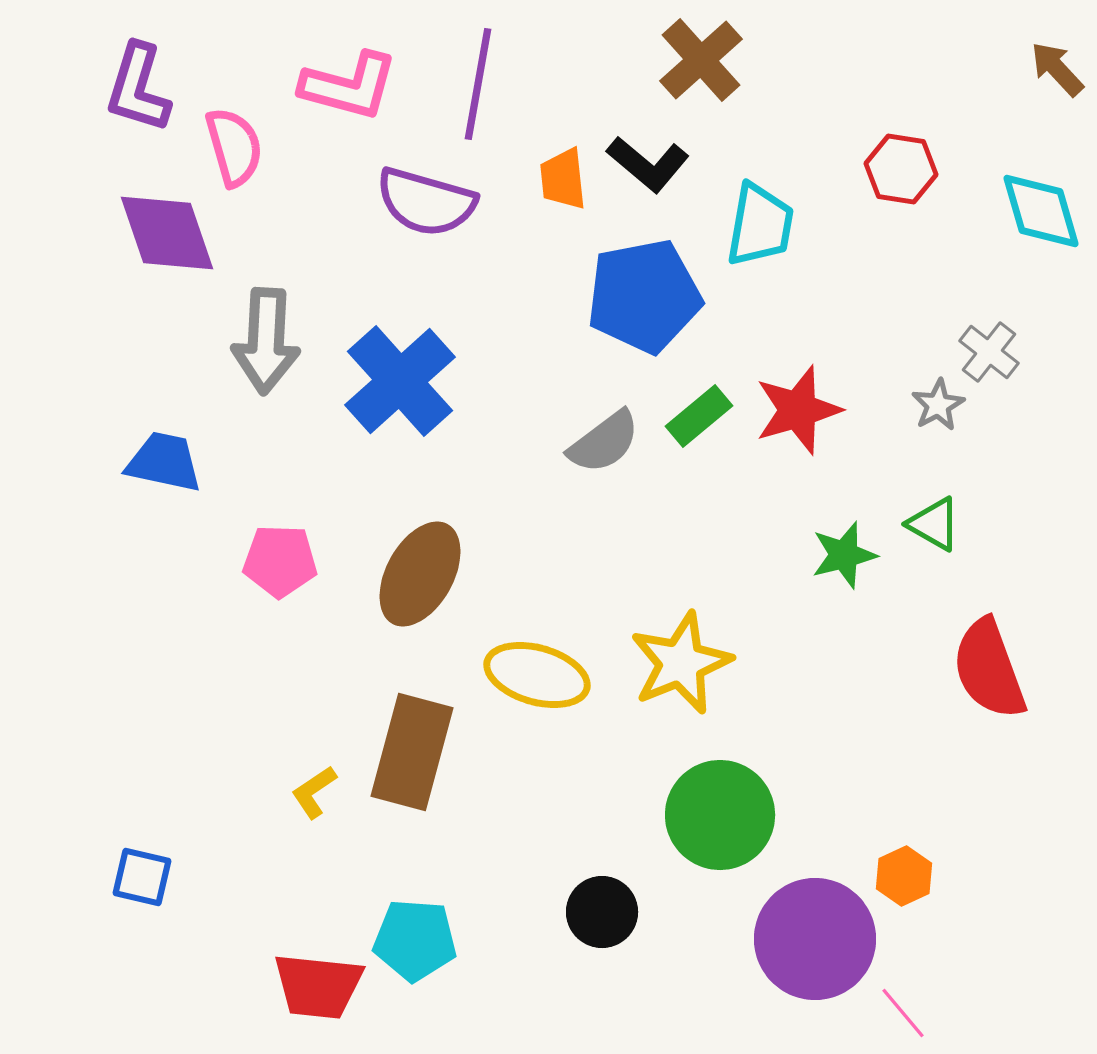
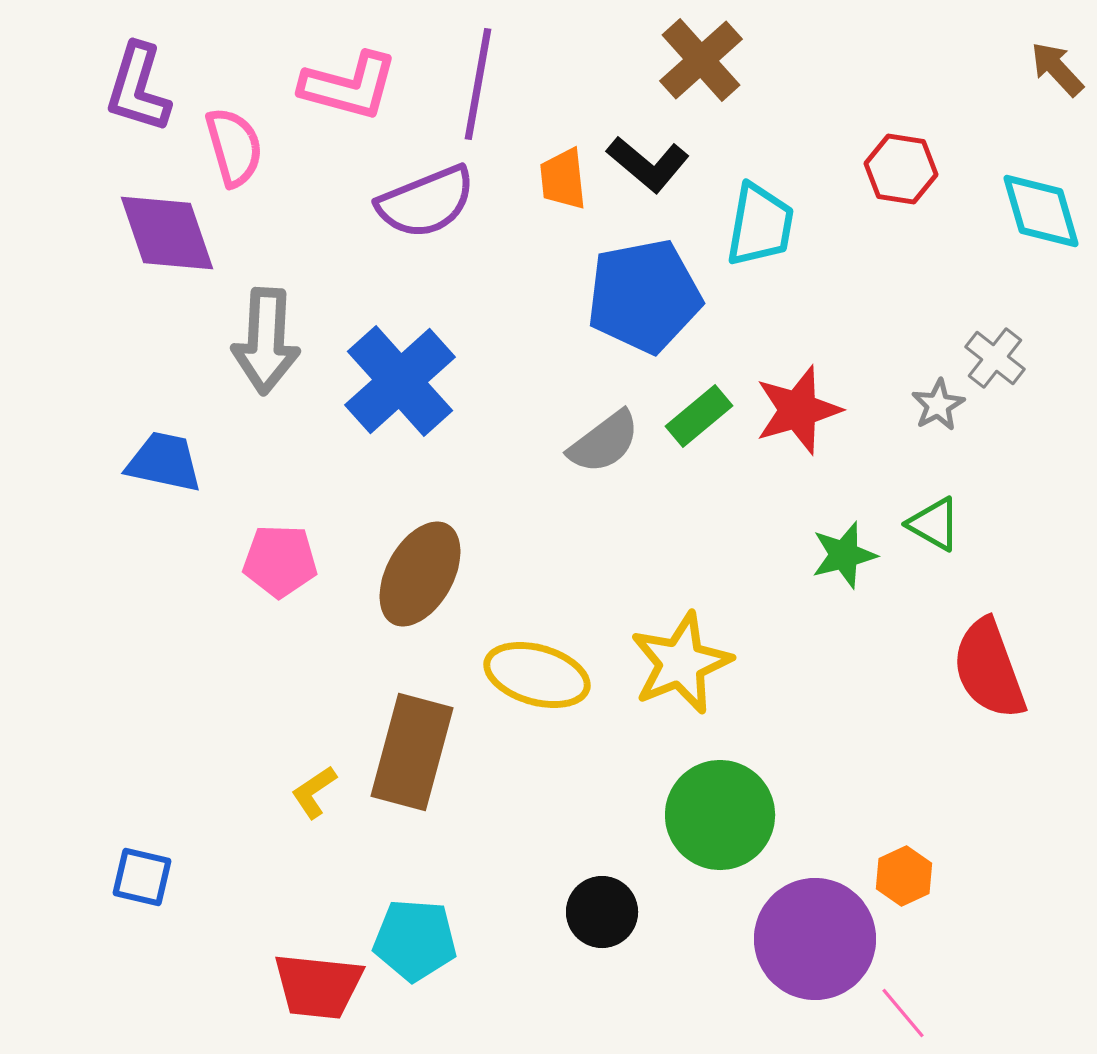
purple semicircle: rotated 38 degrees counterclockwise
gray cross: moved 6 px right, 6 px down
